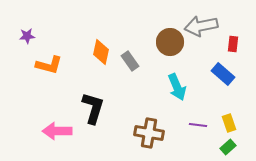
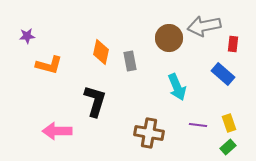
gray arrow: moved 3 px right
brown circle: moved 1 px left, 4 px up
gray rectangle: rotated 24 degrees clockwise
black L-shape: moved 2 px right, 7 px up
